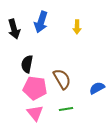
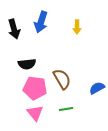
black semicircle: rotated 108 degrees counterclockwise
